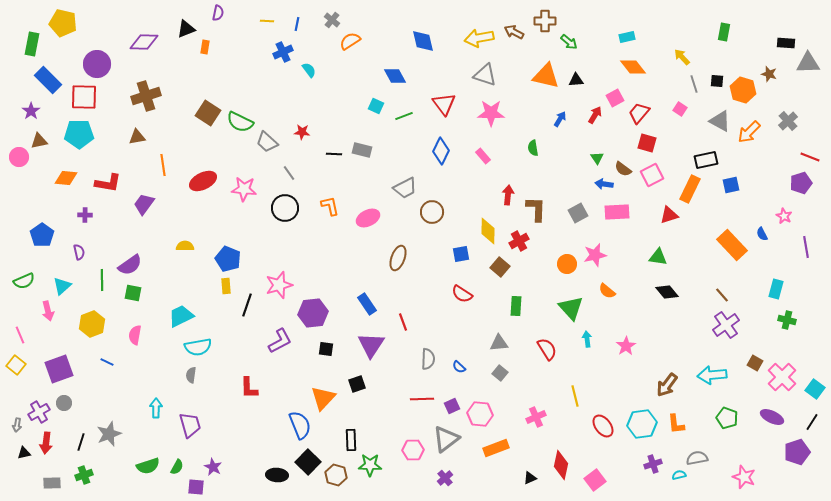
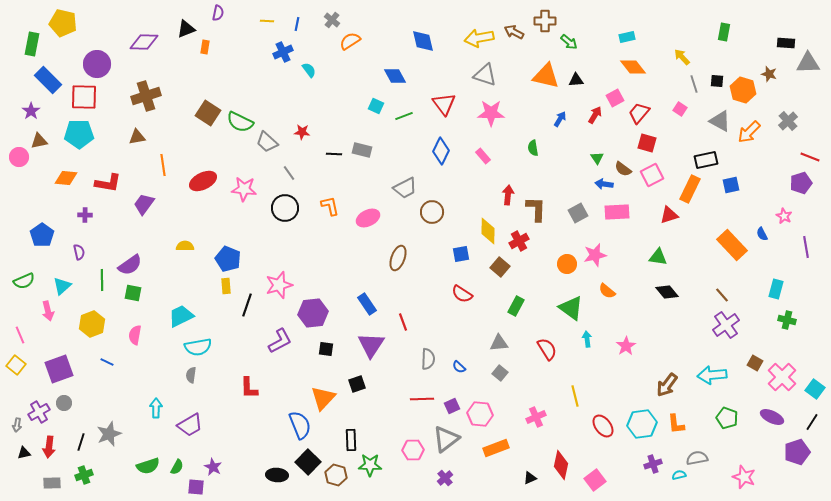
green rectangle at (516, 306): rotated 24 degrees clockwise
green triangle at (571, 308): rotated 12 degrees counterclockwise
purple trapezoid at (190, 425): rotated 76 degrees clockwise
red arrow at (46, 443): moved 3 px right, 4 px down
